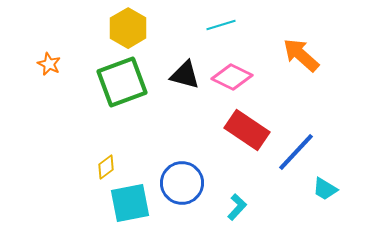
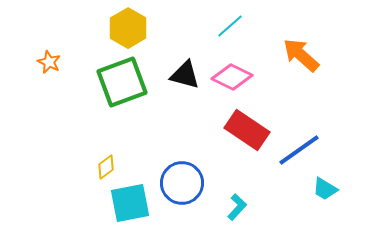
cyan line: moved 9 px right, 1 px down; rotated 24 degrees counterclockwise
orange star: moved 2 px up
blue line: moved 3 px right, 2 px up; rotated 12 degrees clockwise
